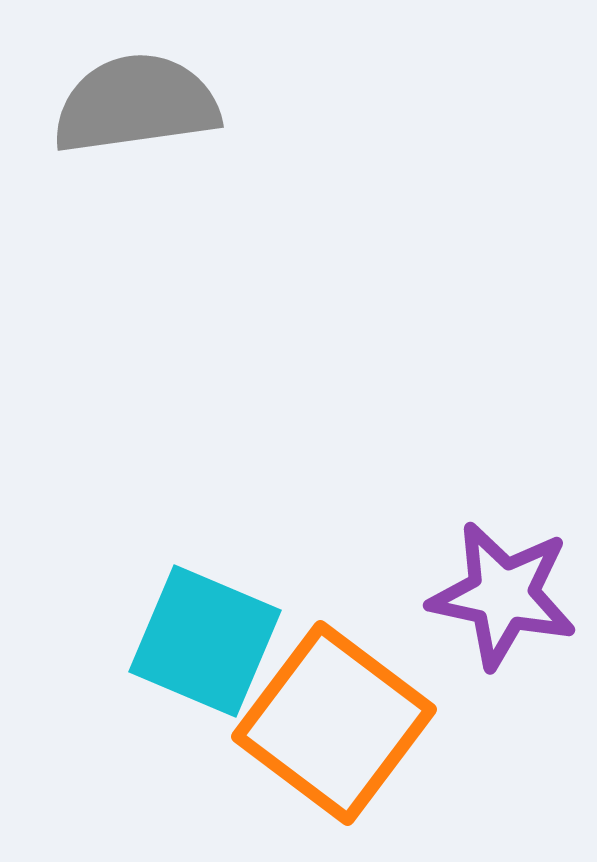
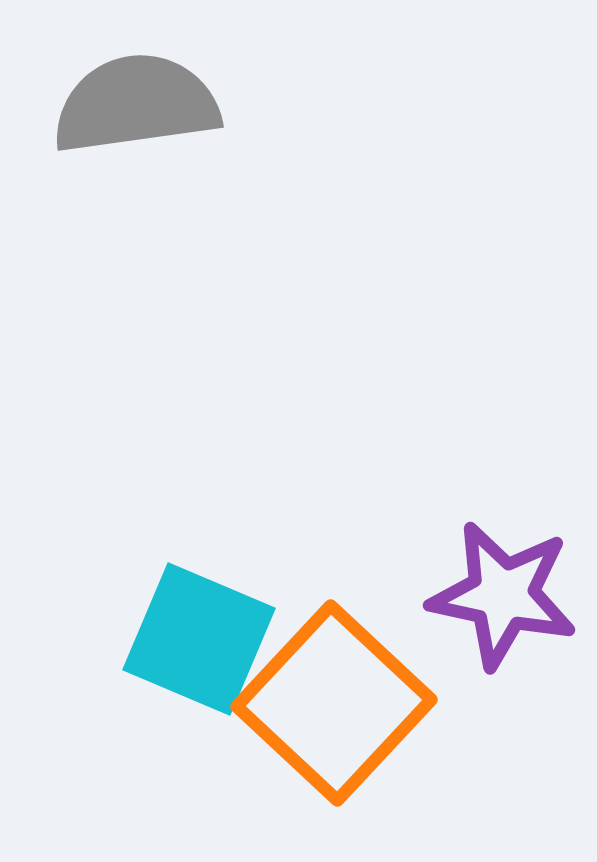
cyan square: moved 6 px left, 2 px up
orange square: moved 20 px up; rotated 6 degrees clockwise
